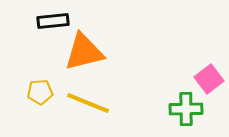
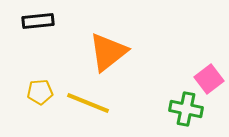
black rectangle: moved 15 px left
orange triangle: moved 24 px right; rotated 24 degrees counterclockwise
green cross: rotated 12 degrees clockwise
